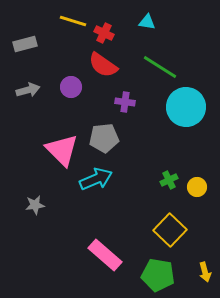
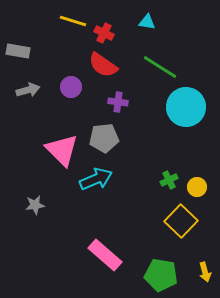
gray rectangle: moved 7 px left, 7 px down; rotated 25 degrees clockwise
purple cross: moved 7 px left
yellow square: moved 11 px right, 9 px up
green pentagon: moved 3 px right
